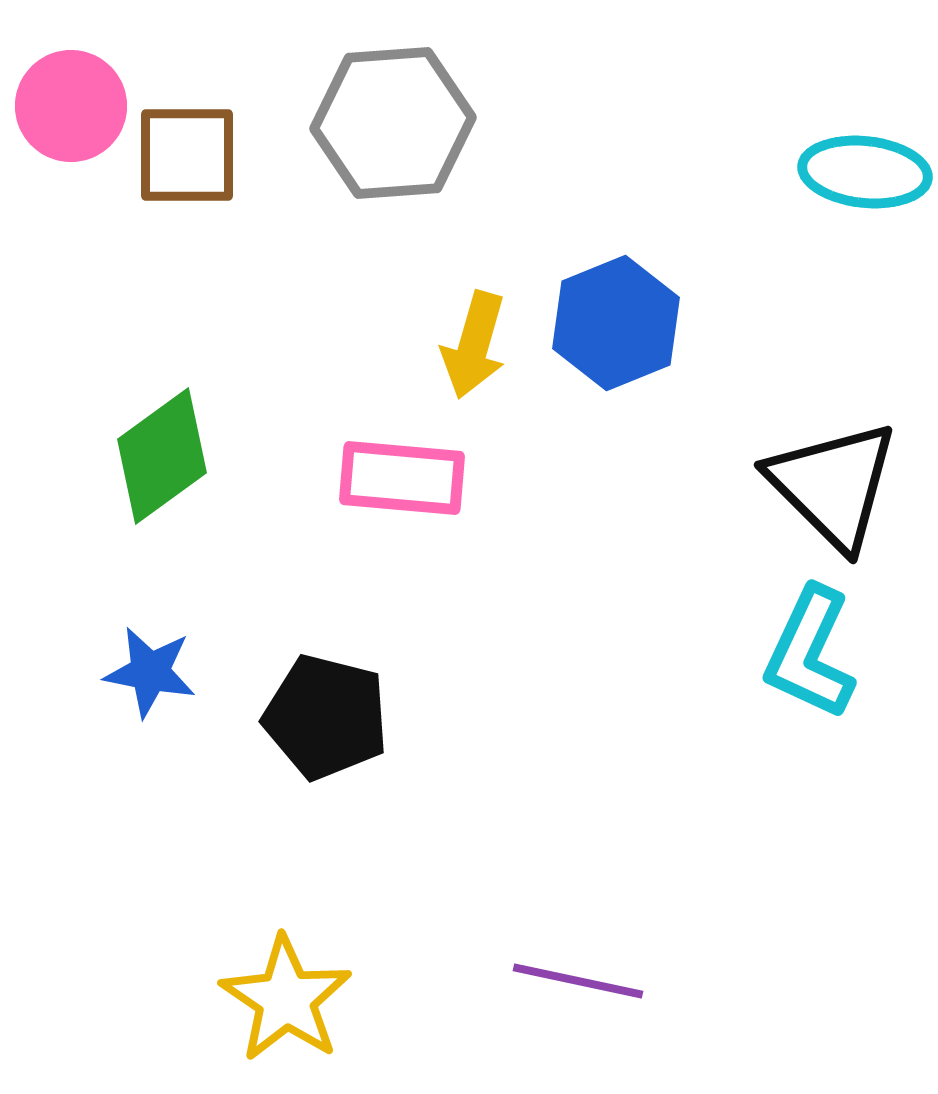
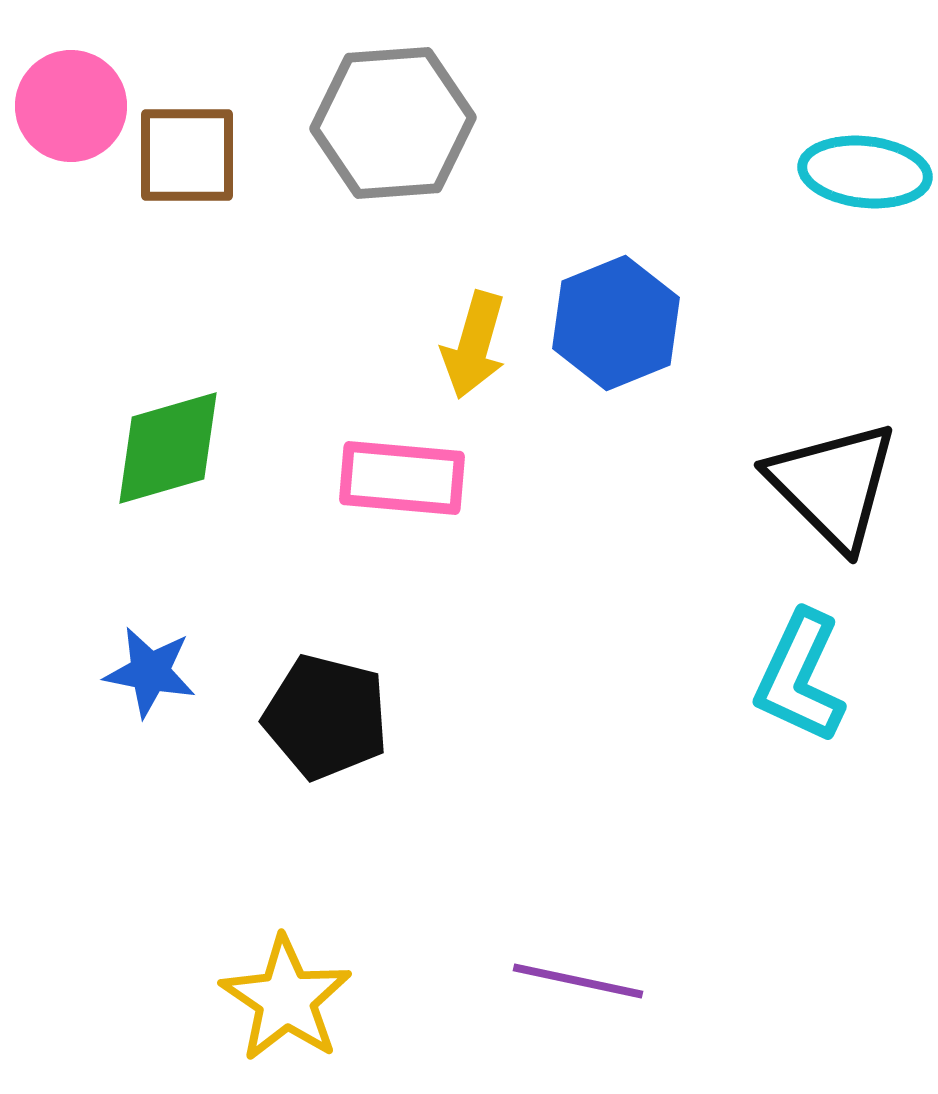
green diamond: moved 6 px right, 8 px up; rotated 20 degrees clockwise
cyan L-shape: moved 10 px left, 24 px down
